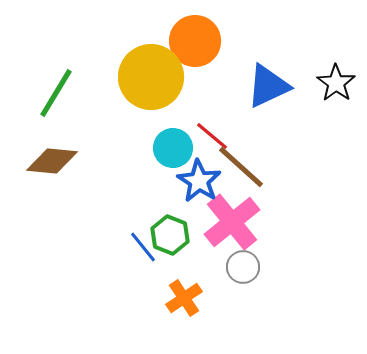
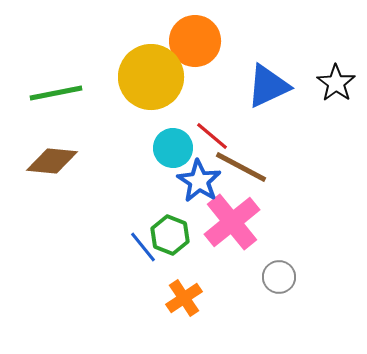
green line: rotated 48 degrees clockwise
brown line: rotated 14 degrees counterclockwise
gray circle: moved 36 px right, 10 px down
